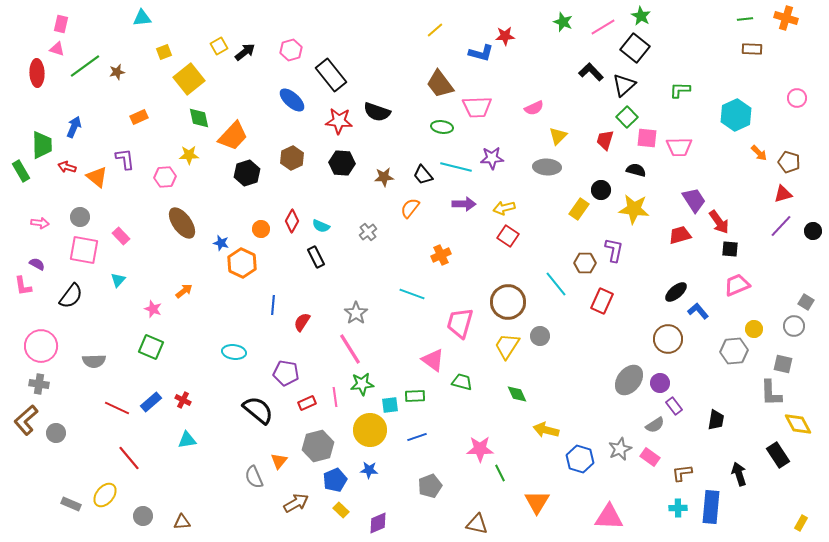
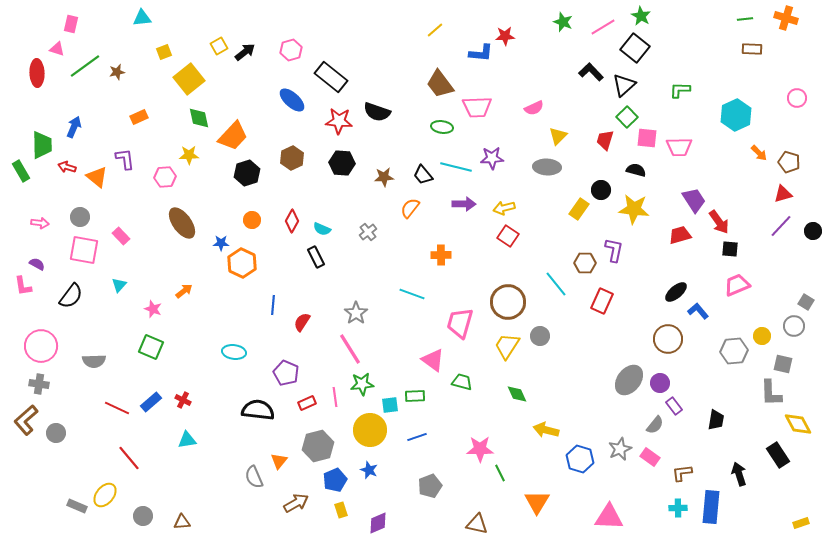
pink rectangle at (61, 24): moved 10 px right
blue L-shape at (481, 53): rotated 10 degrees counterclockwise
black rectangle at (331, 75): moved 2 px down; rotated 12 degrees counterclockwise
cyan semicircle at (321, 226): moved 1 px right, 3 px down
orange circle at (261, 229): moved 9 px left, 9 px up
blue star at (221, 243): rotated 14 degrees counterclockwise
orange cross at (441, 255): rotated 24 degrees clockwise
cyan triangle at (118, 280): moved 1 px right, 5 px down
yellow circle at (754, 329): moved 8 px right, 7 px down
purple pentagon at (286, 373): rotated 15 degrees clockwise
black semicircle at (258, 410): rotated 32 degrees counterclockwise
gray semicircle at (655, 425): rotated 18 degrees counterclockwise
blue star at (369, 470): rotated 18 degrees clockwise
gray rectangle at (71, 504): moved 6 px right, 2 px down
yellow rectangle at (341, 510): rotated 28 degrees clockwise
yellow rectangle at (801, 523): rotated 42 degrees clockwise
